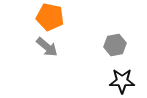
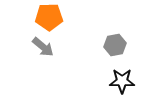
orange pentagon: moved 1 px left; rotated 12 degrees counterclockwise
gray arrow: moved 4 px left
